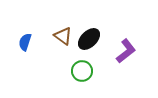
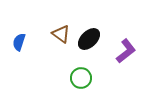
brown triangle: moved 2 px left, 2 px up
blue semicircle: moved 6 px left
green circle: moved 1 px left, 7 px down
